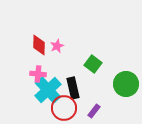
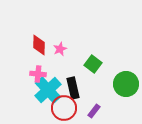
pink star: moved 3 px right, 3 px down
